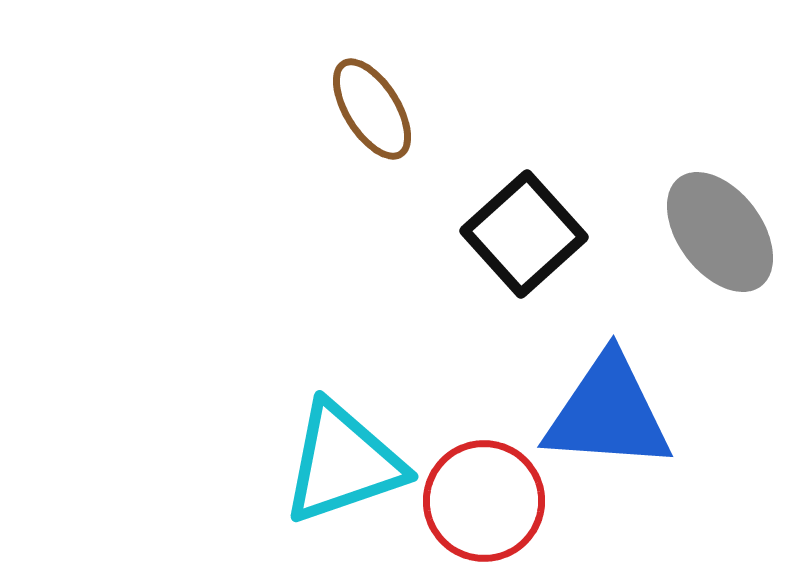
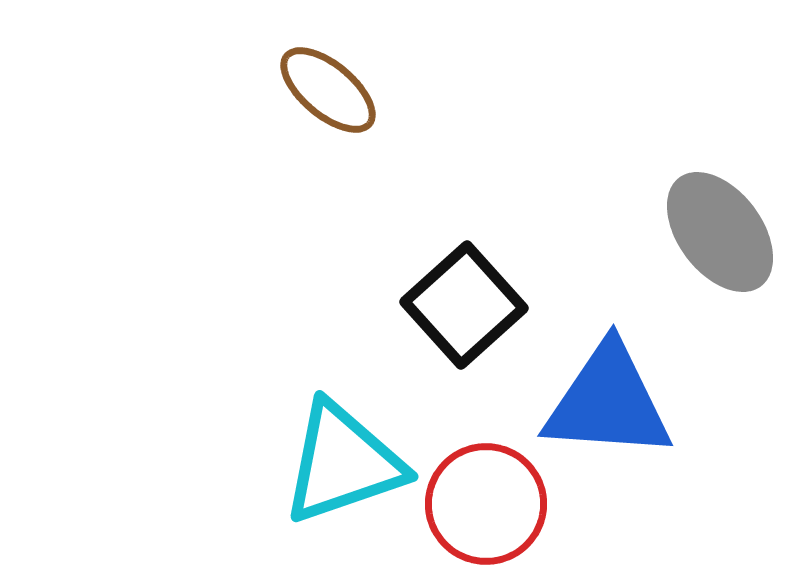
brown ellipse: moved 44 px left, 19 px up; rotated 18 degrees counterclockwise
black square: moved 60 px left, 71 px down
blue triangle: moved 11 px up
red circle: moved 2 px right, 3 px down
